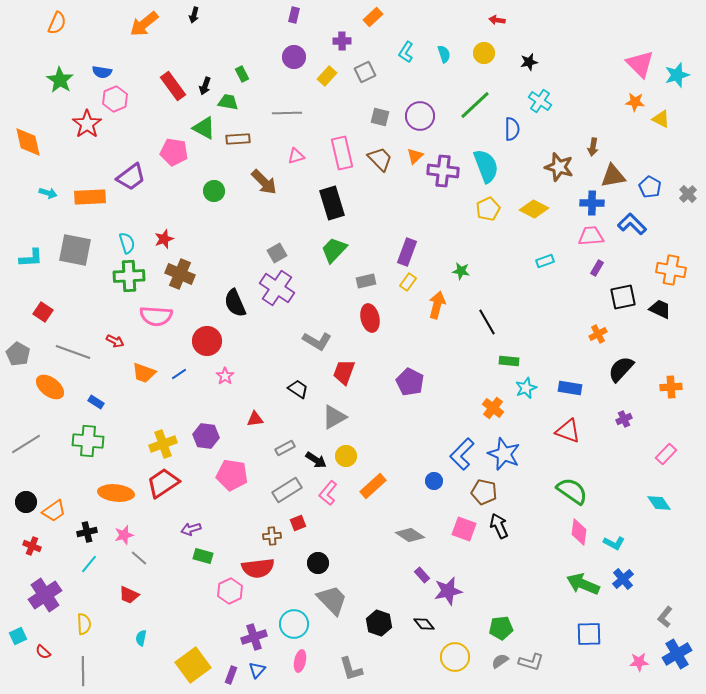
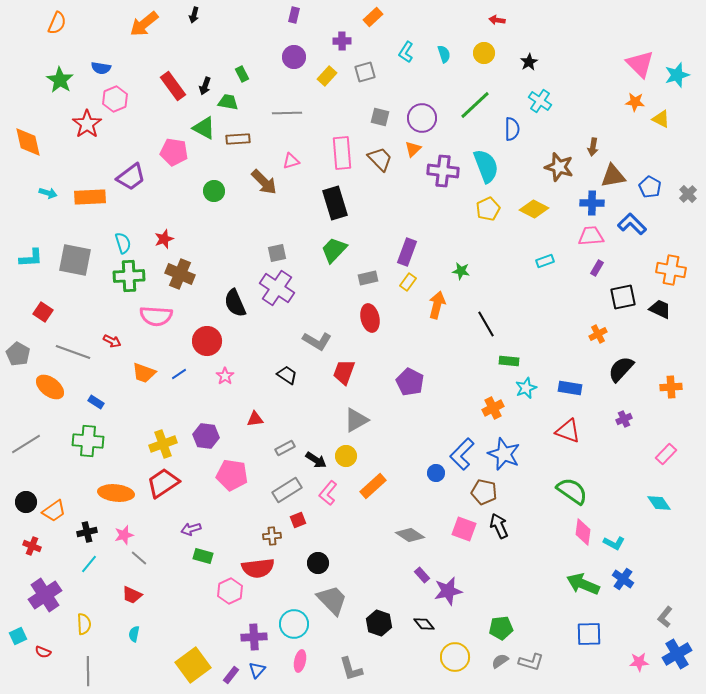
black star at (529, 62): rotated 18 degrees counterclockwise
blue semicircle at (102, 72): moved 1 px left, 4 px up
gray square at (365, 72): rotated 10 degrees clockwise
purple circle at (420, 116): moved 2 px right, 2 px down
pink rectangle at (342, 153): rotated 8 degrees clockwise
pink triangle at (296, 156): moved 5 px left, 5 px down
orange triangle at (415, 156): moved 2 px left, 7 px up
black rectangle at (332, 203): moved 3 px right
cyan semicircle at (127, 243): moved 4 px left
gray square at (75, 250): moved 10 px down
gray square at (277, 253): rotated 18 degrees clockwise
gray rectangle at (366, 281): moved 2 px right, 3 px up
black line at (487, 322): moved 1 px left, 2 px down
red arrow at (115, 341): moved 3 px left
black trapezoid at (298, 389): moved 11 px left, 14 px up
orange cross at (493, 408): rotated 25 degrees clockwise
gray triangle at (334, 417): moved 22 px right, 3 px down
blue circle at (434, 481): moved 2 px right, 8 px up
red square at (298, 523): moved 3 px up
pink diamond at (579, 532): moved 4 px right
blue cross at (623, 579): rotated 15 degrees counterclockwise
red trapezoid at (129, 595): moved 3 px right
purple cross at (254, 637): rotated 15 degrees clockwise
cyan semicircle at (141, 638): moved 7 px left, 4 px up
red semicircle at (43, 652): rotated 21 degrees counterclockwise
gray line at (83, 671): moved 5 px right
purple rectangle at (231, 675): rotated 18 degrees clockwise
